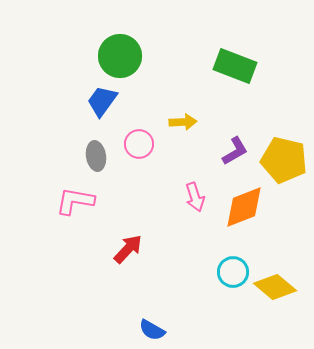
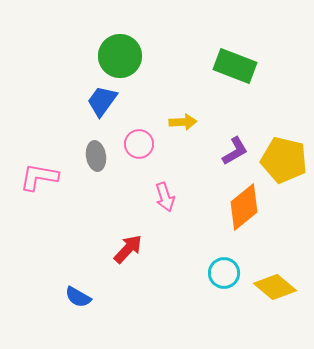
pink arrow: moved 30 px left
pink L-shape: moved 36 px left, 24 px up
orange diamond: rotated 18 degrees counterclockwise
cyan circle: moved 9 px left, 1 px down
blue semicircle: moved 74 px left, 33 px up
